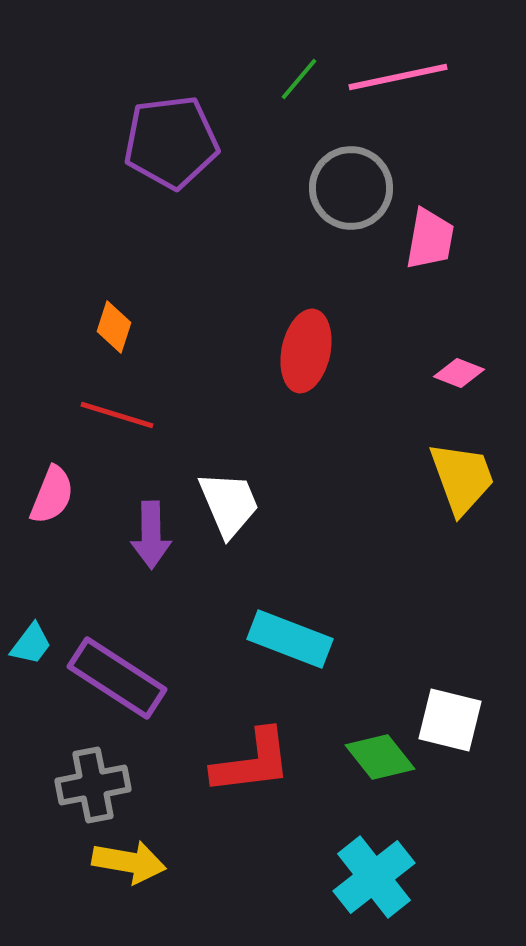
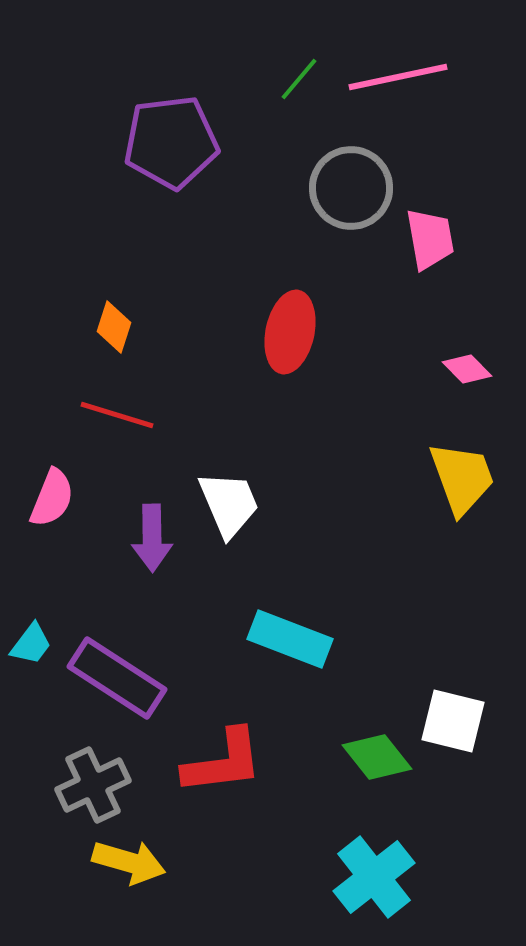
pink trapezoid: rotated 20 degrees counterclockwise
red ellipse: moved 16 px left, 19 px up
pink diamond: moved 8 px right, 4 px up; rotated 24 degrees clockwise
pink semicircle: moved 3 px down
purple arrow: moved 1 px right, 3 px down
white square: moved 3 px right, 1 px down
green diamond: moved 3 px left
red L-shape: moved 29 px left
gray cross: rotated 14 degrees counterclockwise
yellow arrow: rotated 6 degrees clockwise
